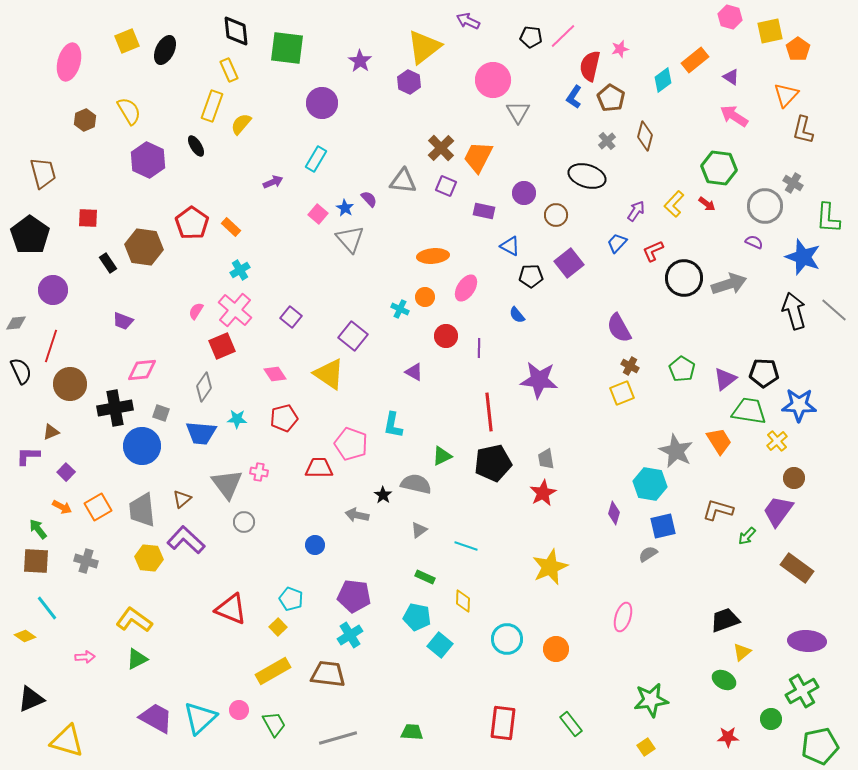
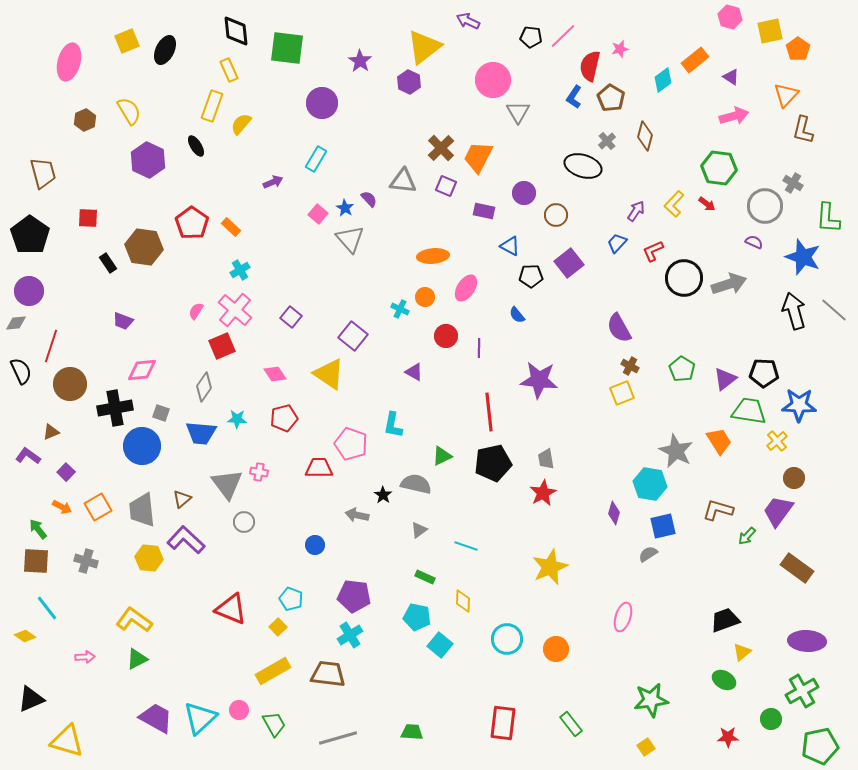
pink arrow at (734, 116): rotated 132 degrees clockwise
black ellipse at (587, 176): moved 4 px left, 10 px up
purple circle at (53, 290): moved 24 px left, 1 px down
purple L-shape at (28, 456): rotated 35 degrees clockwise
